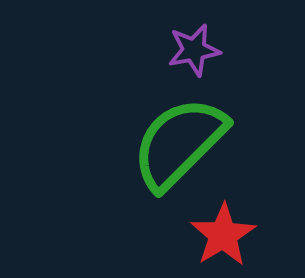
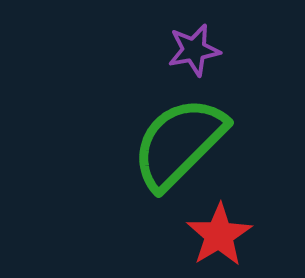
red star: moved 4 px left
